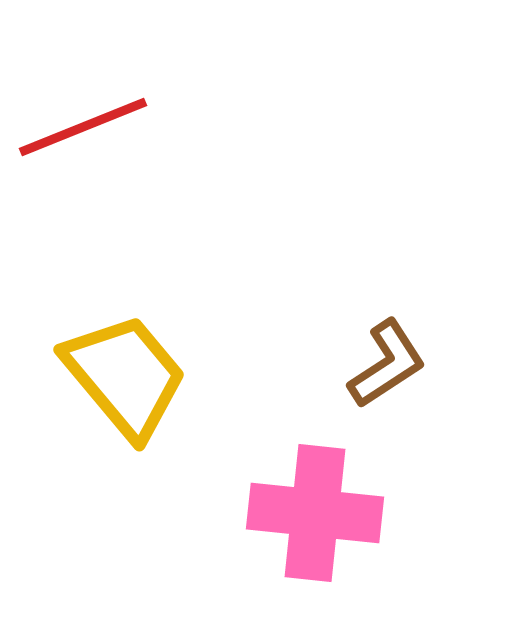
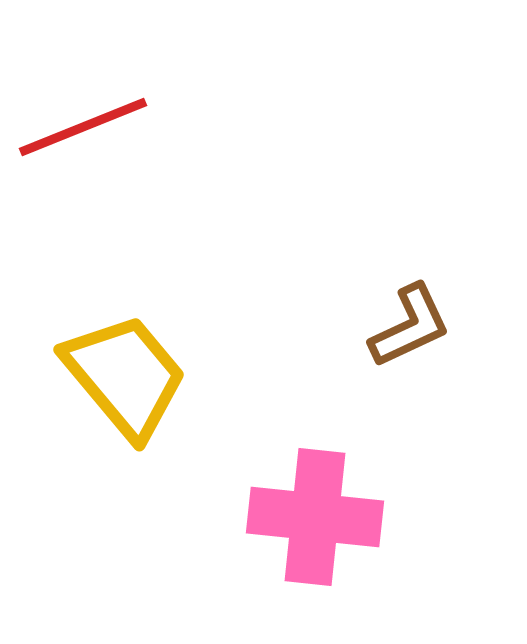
brown L-shape: moved 23 px right, 38 px up; rotated 8 degrees clockwise
pink cross: moved 4 px down
